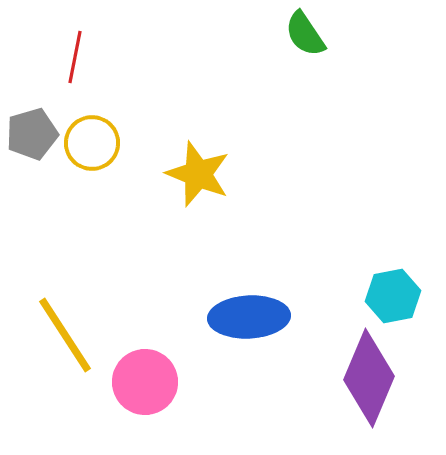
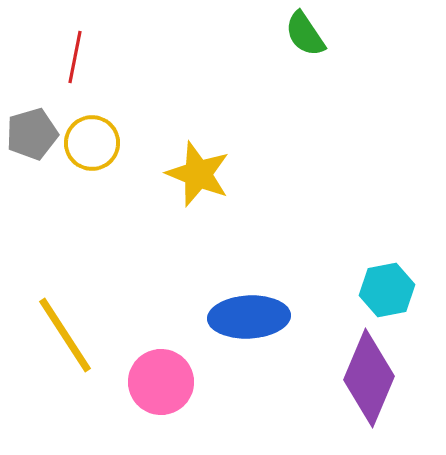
cyan hexagon: moved 6 px left, 6 px up
pink circle: moved 16 px right
